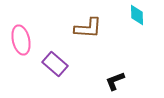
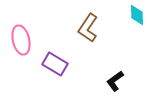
brown L-shape: rotated 120 degrees clockwise
purple rectangle: rotated 10 degrees counterclockwise
black L-shape: rotated 15 degrees counterclockwise
